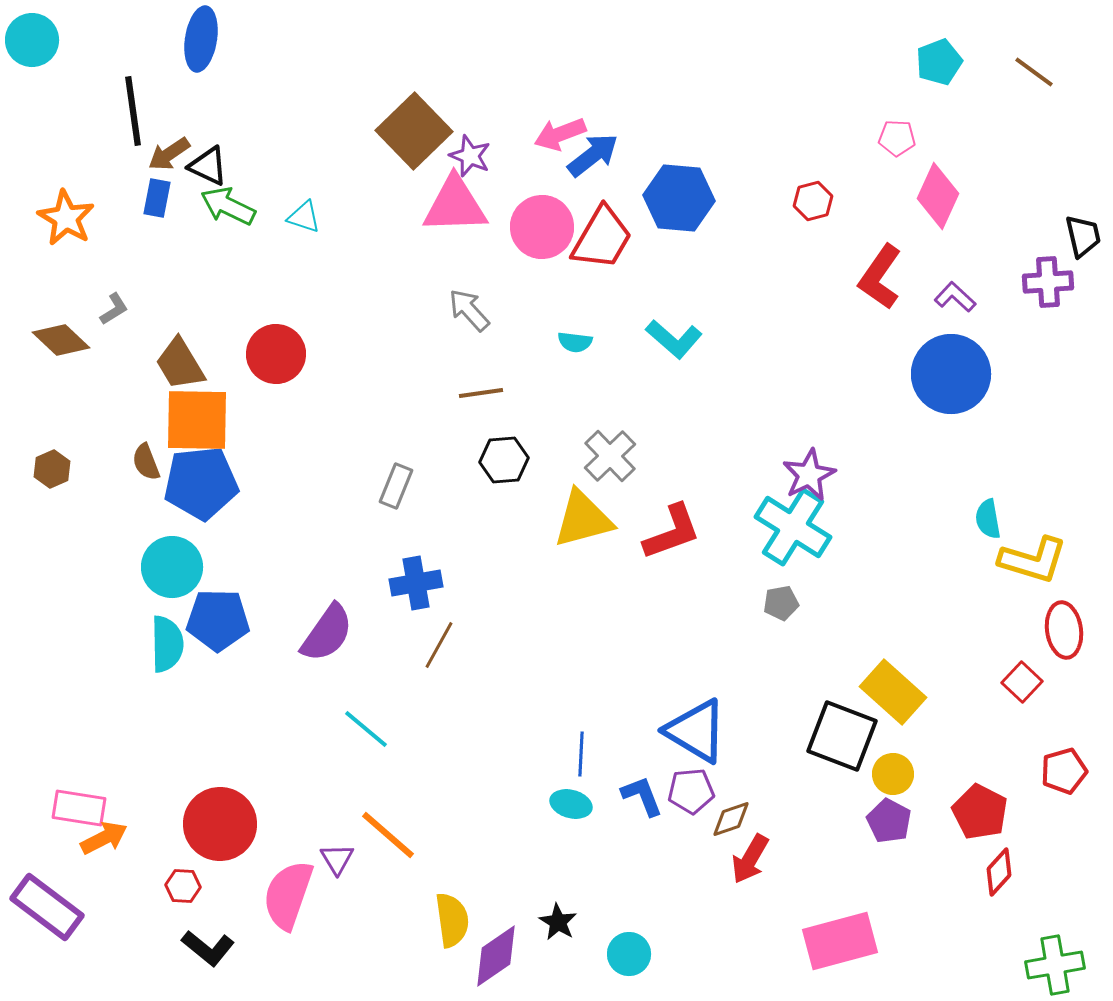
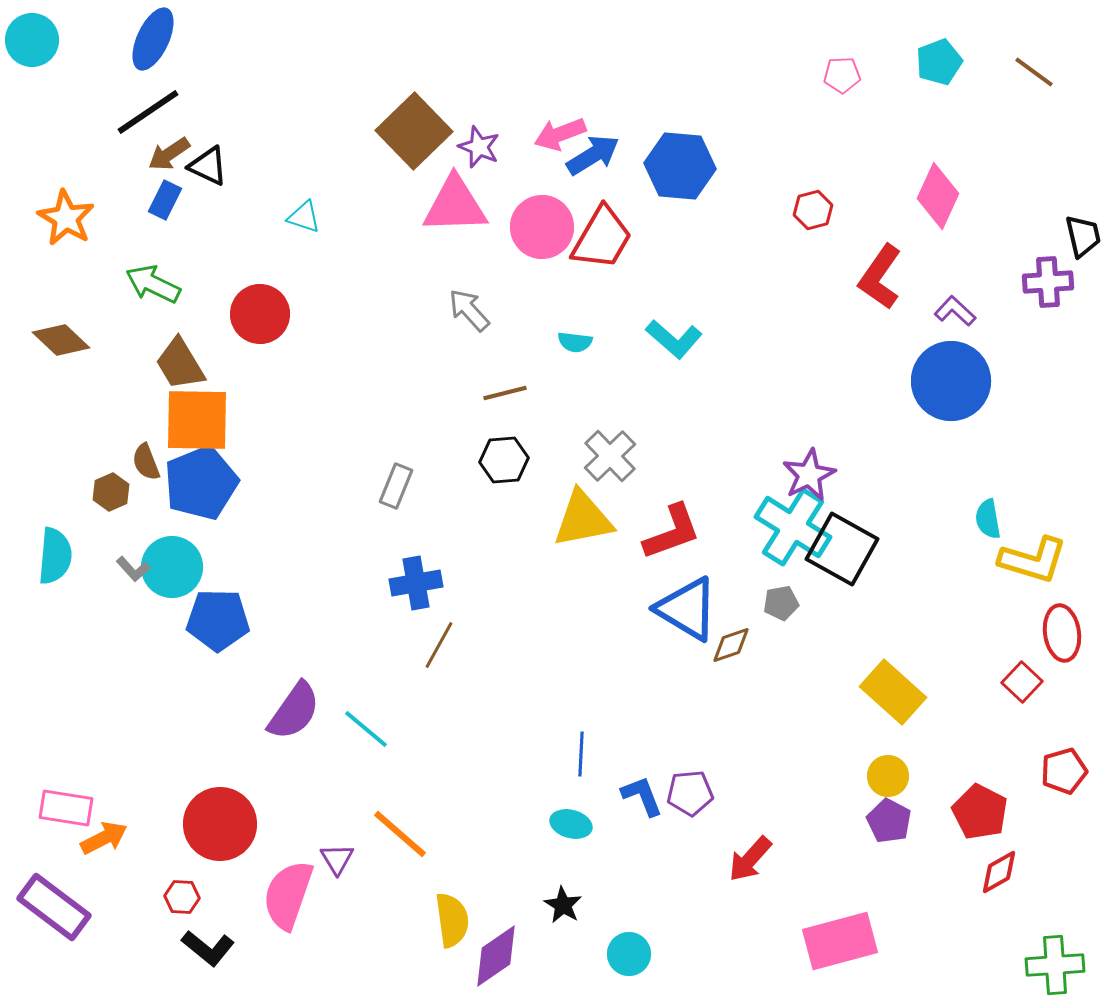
blue ellipse at (201, 39): moved 48 px left; rotated 16 degrees clockwise
black line at (133, 111): moved 15 px right, 1 px down; rotated 64 degrees clockwise
pink pentagon at (897, 138): moved 55 px left, 63 px up; rotated 6 degrees counterclockwise
blue arrow at (593, 155): rotated 6 degrees clockwise
purple star at (470, 156): moved 9 px right, 9 px up
blue rectangle at (157, 198): moved 8 px right, 2 px down; rotated 15 degrees clockwise
blue hexagon at (679, 198): moved 1 px right, 32 px up
red hexagon at (813, 201): moved 9 px down
green arrow at (228, 206): moved 75 px left, 78 px down
purple L-shape at (955, 297): moved 14 px down
gray L-shape at (114, 309): moved 19 px right, 260 px down; rotated 80 degrees clockwise
red circle at (276, 354): moved 16 px left, 40 px up
blue circle at (951, 374): moved 7 px down
brown line at (481, 393): moved 24 px right; rotated 6 degrees counterclockwise
brown hexagon at (52, 469): moved 59 px right, 23 px down
blue pentagon at (201, 483): rotated 16 degrees counterclockwise
yellow triangle at (583, 519): rotated 4 degrees clockwise
red ellipse at (1064, 630): moved 2 px left, 3 px down
purple semicircle at (327, 633): moved 33 px left, 78 px down
cyan semicircle at (167, 644): moved 112 px left, 88 px up; rotated 6 degrees clockwise
blue triangle at (696, 731): moved 9 px left, 122 px up
black square at (842, 736): moved 187 px up; rotated 8 degrees clockwise
yellow circle at (893, 774): moved 5 px left, 2 px down
purple pentagon at (691, 791): moved 1 px left, 2 px down
cyan ellipse at (571, 804): moved 20 px down
pink rectangle at (79, 808): moved 13 px left
brown diamond at (731, 819): moved 174 px up
orange line at (388, 835): moved 12 px right, 1 px up
red arrow at (750, 859): rotated 12 degrees clockwise
red diamond at (999, 872): rotated 18 degrees clockwise
red hexagon at (183, 886): moved 1 px left, 11 px down
purple rectangle at (47, 907): moved 7 px right
black star at (558, 922): moved 5 px right, 17 px up
green cross at (1055, 965): rotated 6 degrees clockwise
